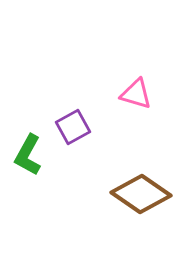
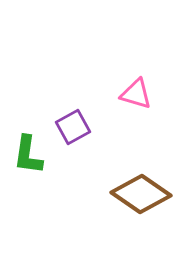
green L-shape: rotated 21 degrees counterclockwise
